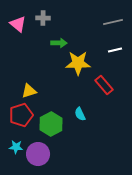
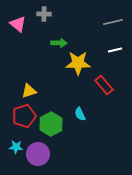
gray cross: moved 1 px right, 4 px up
red pentagon: moved 3 px right, 1 px down
